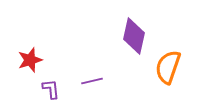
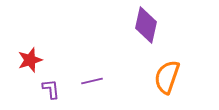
purple diamond: moved 12 px right, 11 px up
orange semicircle: moved 1 px left, 10 px down
